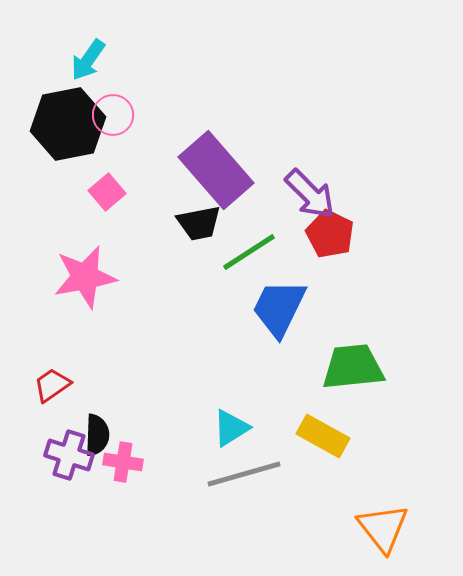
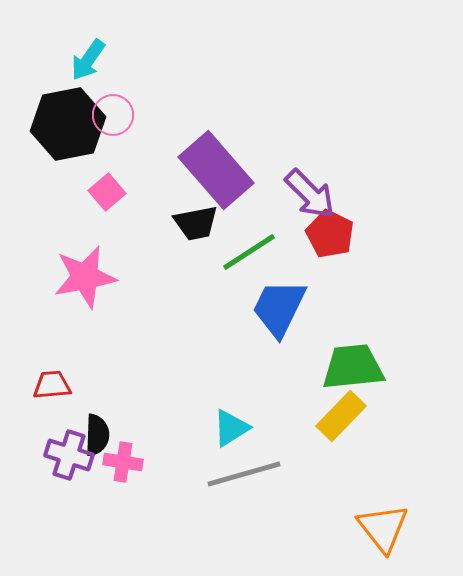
black trapezoid: moved 3 px left
red trapezoid: rotated 30 degrees clockwise
yellow rectangle: moved 18 px right, 20 px up; rotated 75 degrees counterclockwise
